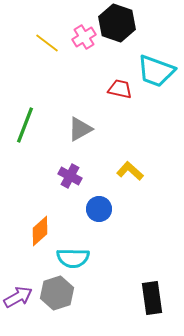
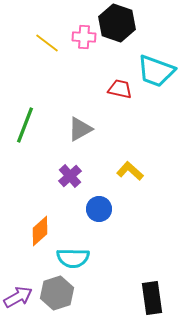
pink cross: rotated 35 degrees clockwise
purple cross: rotated 20 degrees clockwise
